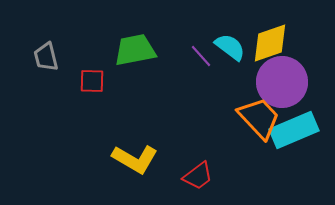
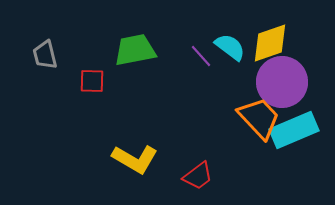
gray trapezoid: moved 1 px left, 2 px up
